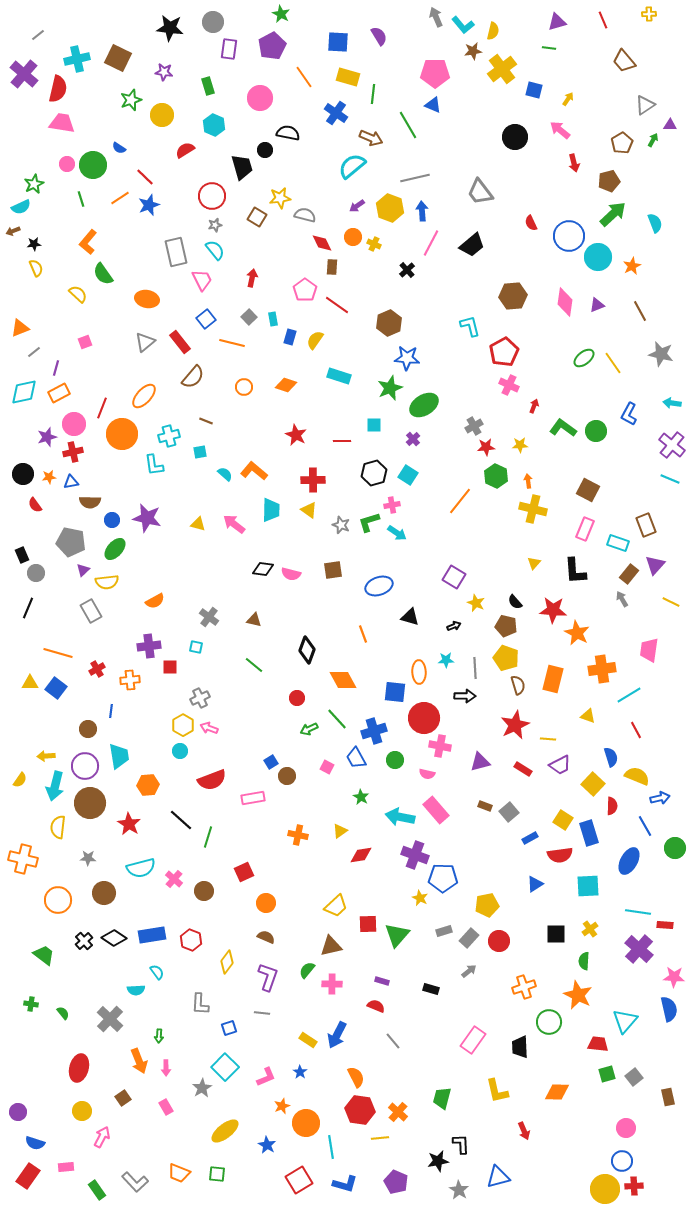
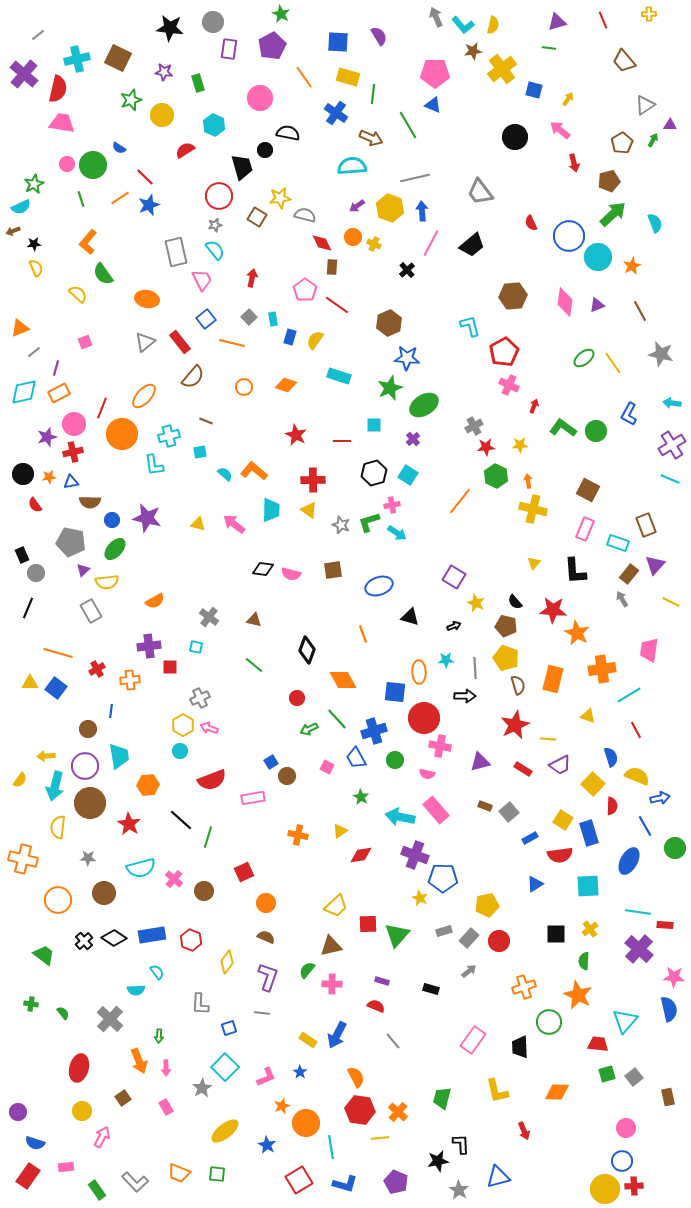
yellow semicircle at (493, 31): moved 6 px up
green rectangle at (208, 86): moved 10 px left, 3 px up
cyan semicircle at (352, 166): rotated 36 degrees clockwise
red circle at (212, 196): moved 7 px right
purple cross at (672, 445): rotated 20 degrees clockwise
